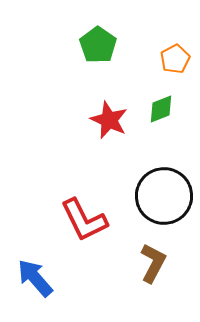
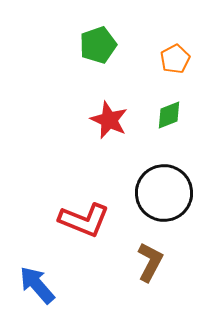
green pentagon: rotated 18 degrees clockwise
green diamond: moved 8 px right, 6 px down
black circle: moved 3 px up
red L-shape: rotated 42 degrees counterclockwise
brown L-shape: moved 3 px left, 1 px up
blue arrow: moved 2 px right, 7 px down
